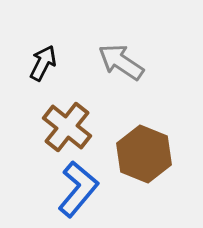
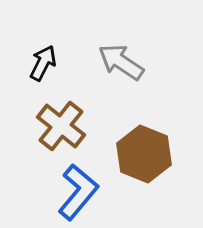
brown cross: moved 6 px left, 1 px up
blue L-shape: moved 3 px down
